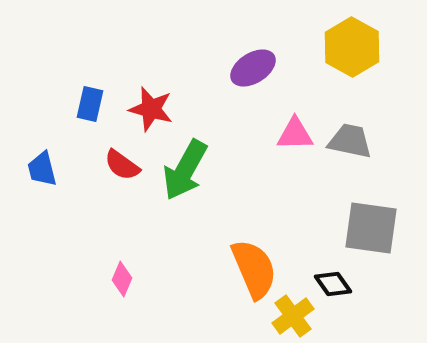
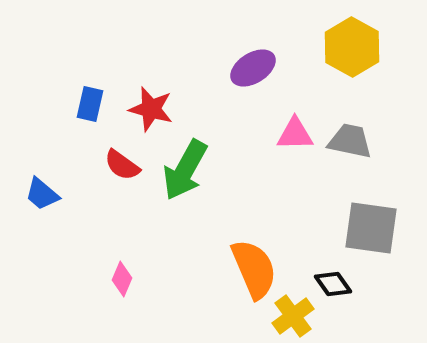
blue trapezoid: moved 25 px down; rotated 36 degrees counterclockwise
